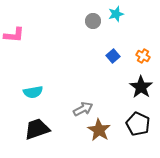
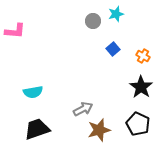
pink L-shape: moved 1 px right, 4 px up
blue square: moved 7 px up
brown star: rotated 25 degrees clockwise
